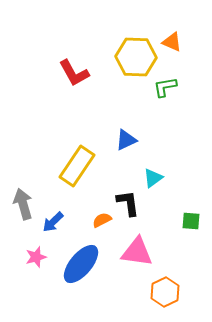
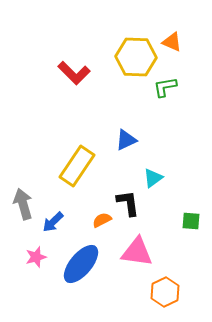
red L-shape: rotated 16 degrees counterclockwise
